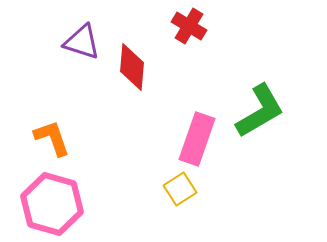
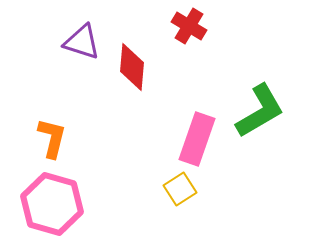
orange L-shape: rotated 33 degrees clockwise
